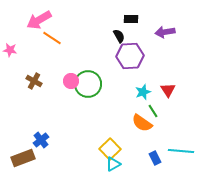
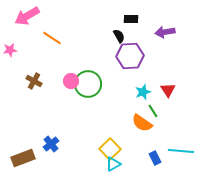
pink arrow: moved 12 px left, 4 px up
pink star: rotated 16 degrees counterclockwise
blue cross: moved 10 px right, 4 px down
